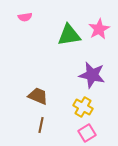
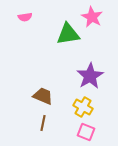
pink star: moved 7 px left, 12 px up; rotated 15 degrees counterclockwise
green triangle: moved 1 px left, 1 px up
purple star: moved 2 px left, 1 px down; rotated 28 degrees clockwise
brown trapezoid: moved 5 px right
brown line: moved 2 px right, 2 px up
pink square: moved 1 px left, 1 px up; rotated 36 degrees counterclockwise
